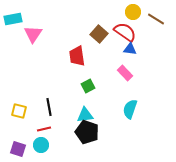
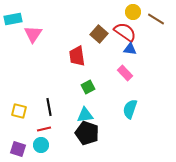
green square: moved 1 px down
black pentagon: moved 1 px down
